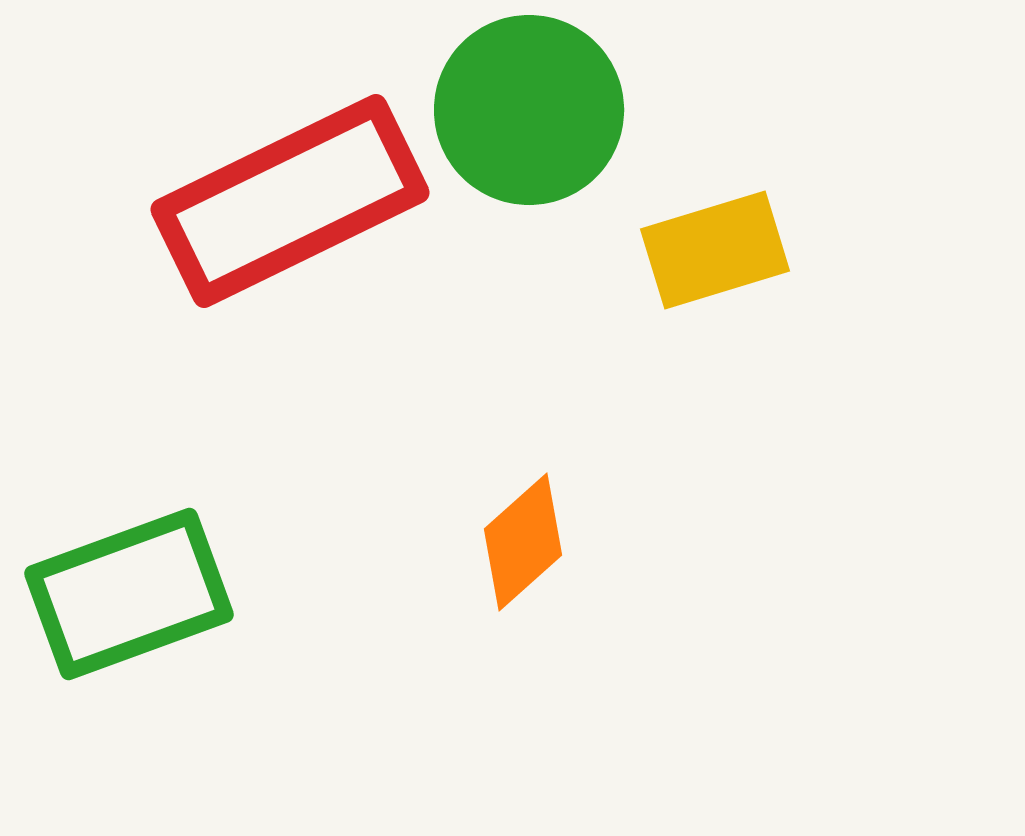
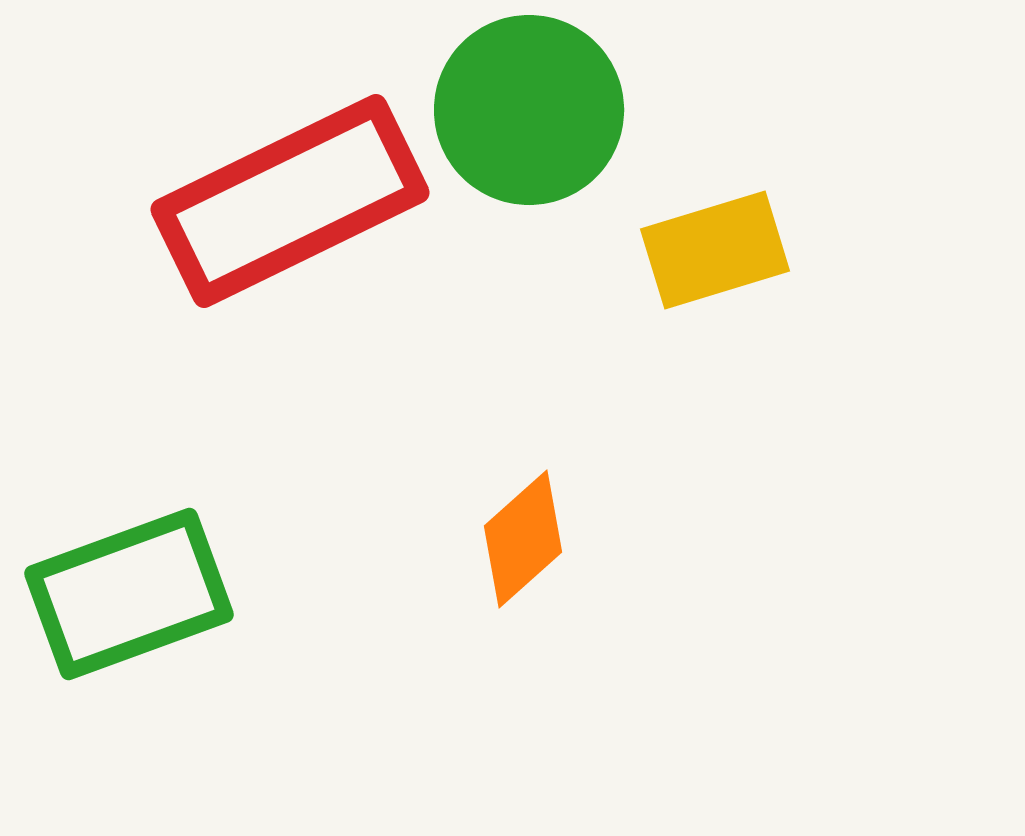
orange diamond: moved 3 px up
